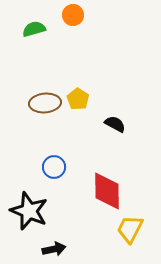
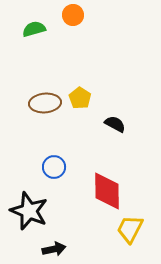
yellow pentagon: moved 2 px right, 1 px up
